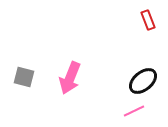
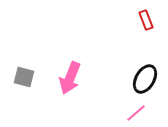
red rectangle: moved 2 px left
black ellipse: moved 2 px right, 2 px up; rotated 20 degrees counterclockwise
pink line: moved 2 px right, 2 px down; rotated 15 degrees counterclockwise
